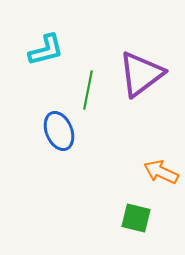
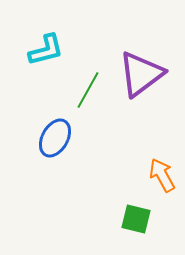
green line: rotated 18 degrees clockwise
blue ellipse: moved 4 px left, 7 px down; rotated 51 degrees clockwise
orange arrow: moved 1 px right, 3 px down; rotated 36 degrees clockwise
green square: moved 1 px down
